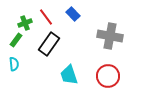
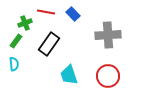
red line: moved 5 px up; rotated 42 degrees counterclockwise
gray cross: moved 2 px left, 1 px up; rotated 15 degrees counterclockwise
green rectangle: moved 1 px down
